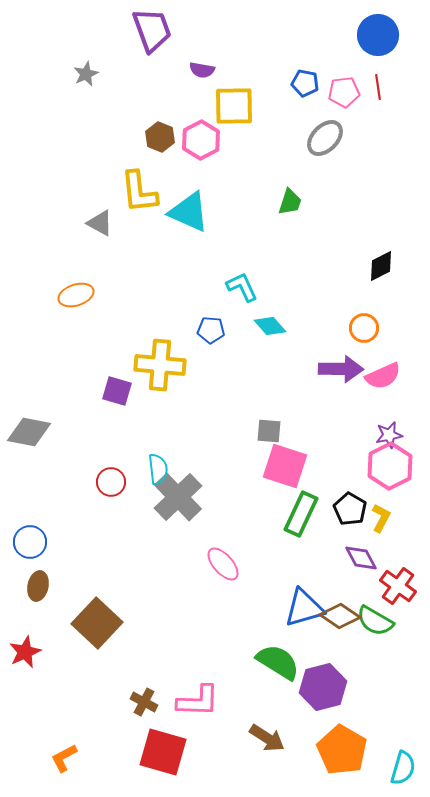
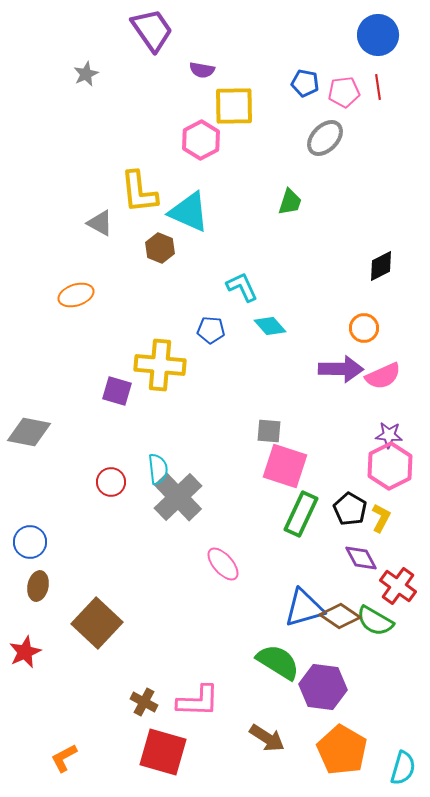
purple trapezoid at (152, 30): rotated 15 degrees counterclockwise
brown hexagon at (160, 137): moved 111 px down
purple star at (389, 435): rotated 16 degrees clockwise
purple hexagon at (323, 687): rotated 21 degrees clockwise
